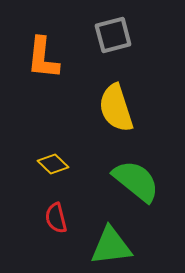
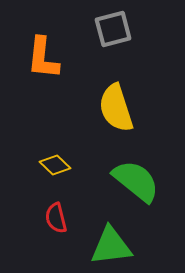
gray square: moved 6 px up
yellow diamond: moved 2 px right, 1 px down
